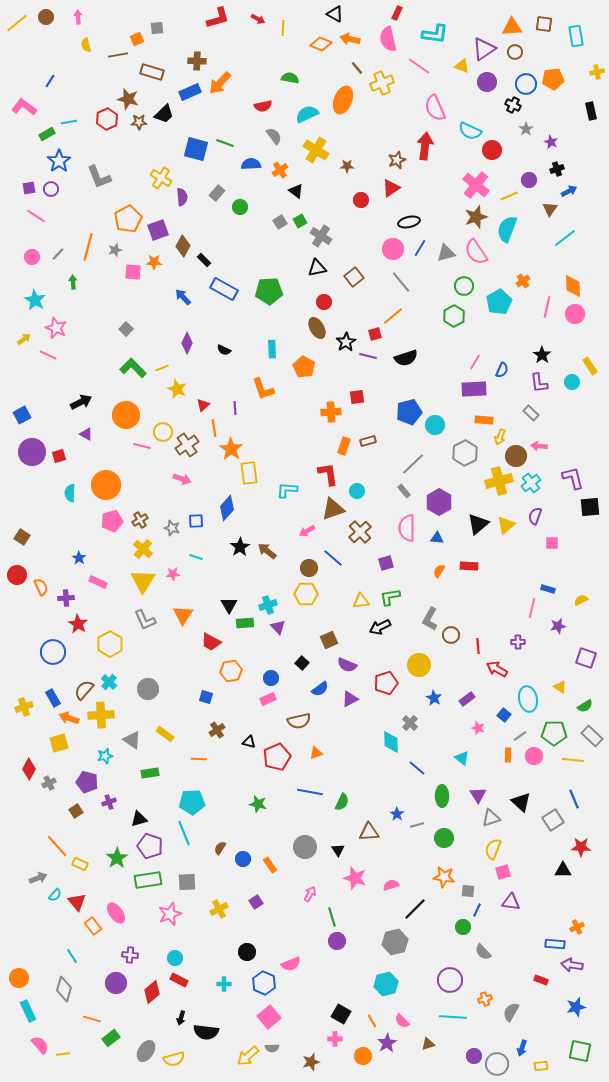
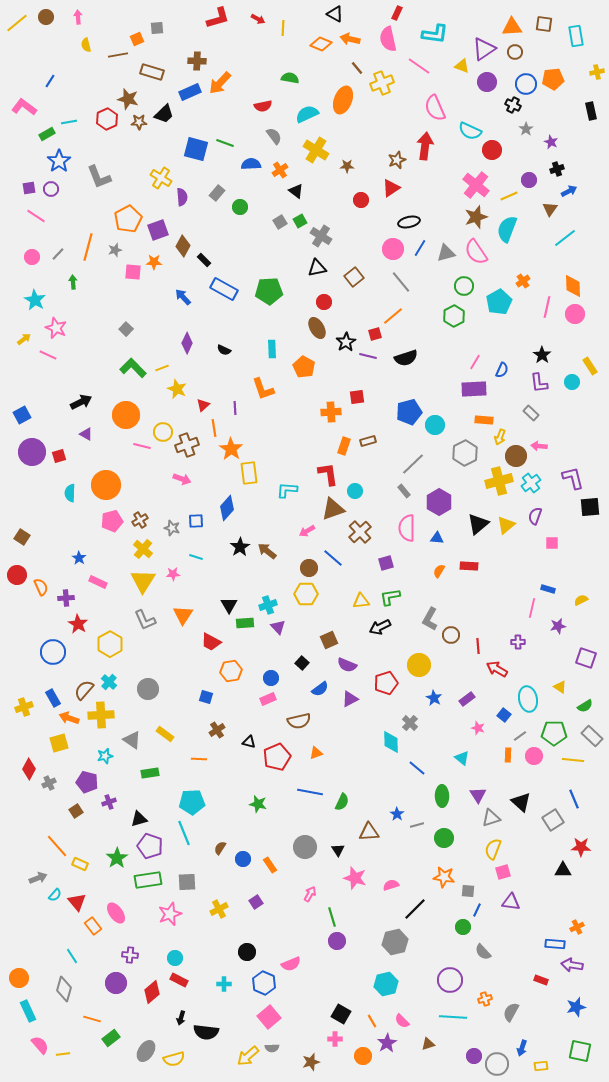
brown cross at (187, 445): rotated 15 degrees clockwise
cyan circle at (357, 491): moved 2 px left
